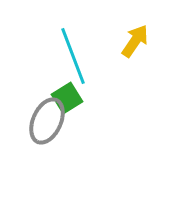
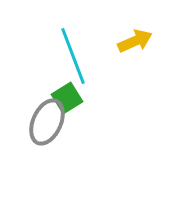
yellow arrow: rotated 32 degrees clockwise
gray ellipse: moved 1 px down
